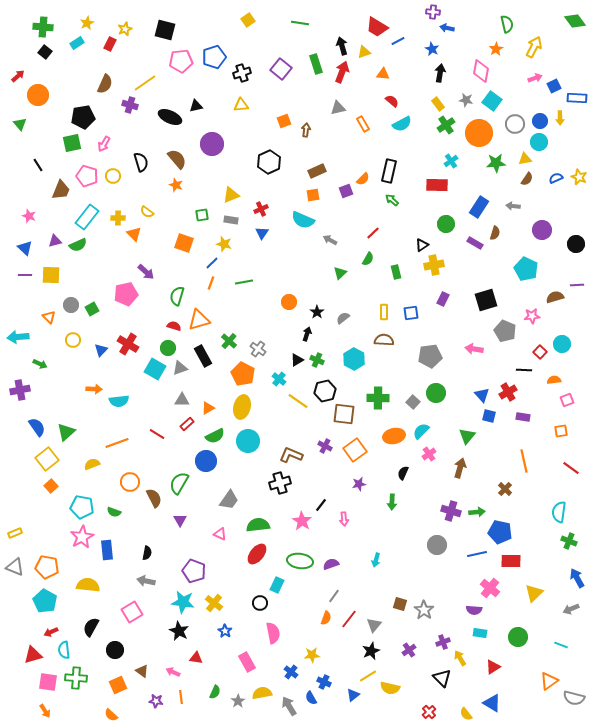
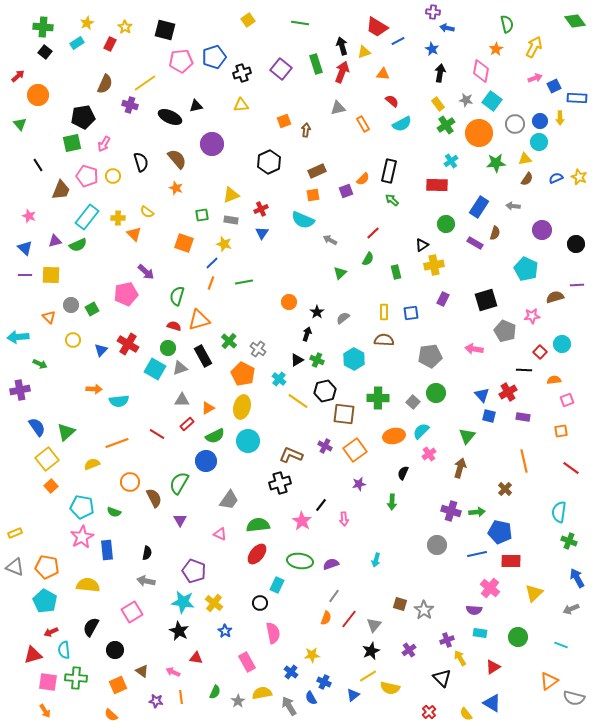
yellow star at (125, 29): moved 2 px up; rotated 16 degrees counterclockwise
orange star at (176, 185): moved 3 px down
purple cross at (443, 642): moved 4 px right, 2 px up
